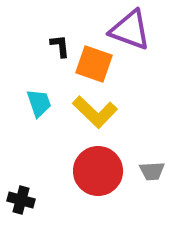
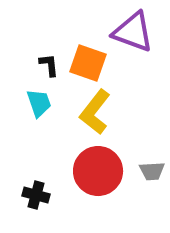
purple triangle: moved 3 px right, 2 px down
black L-shape: moved 11 px left, 19 px down
orange square: moved 6 px left, 1 px up
yellow L-shape: rotated 84 degrees clockwise
black cross: moved 15 px right, 5 px up
